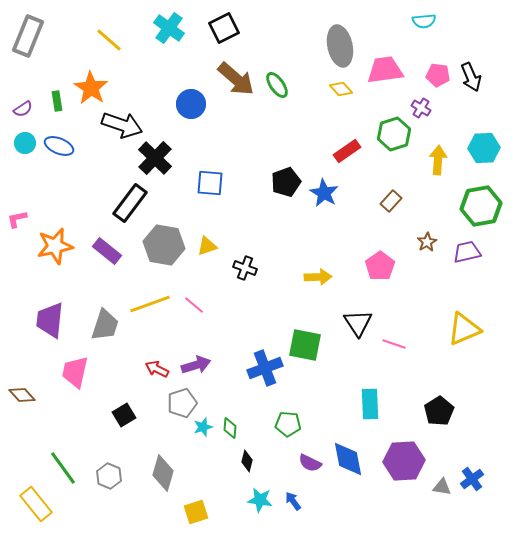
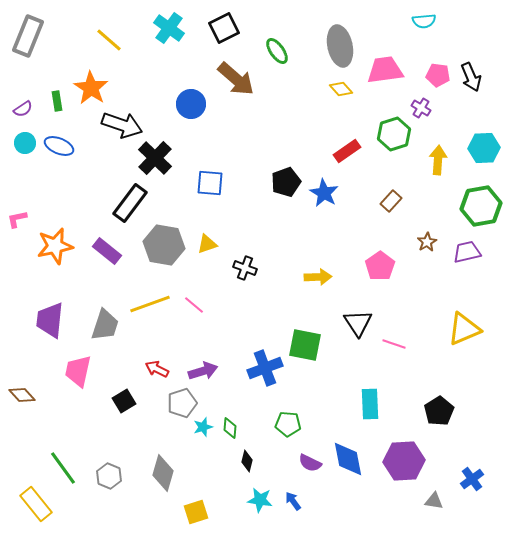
green ellipse at (277, 85): moved 34 px up
yellow triangle at (207, 246): moved 2 px up
purple arrow at (196, 365): moved 7 px right, 6 px down
pink trapezoid at (75, 372): moved 3 px right, 1 px up
black square at (124, 415): moved 14 px up
gray triangle at (442, 487): moved 8 px left, 14 px down
